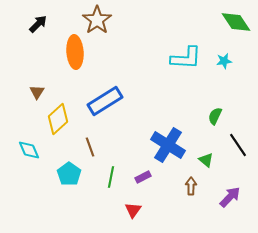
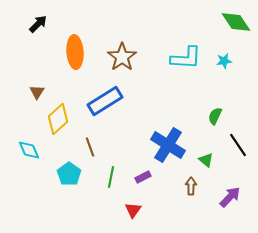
brown star: moved 25 px right, 37 px down
